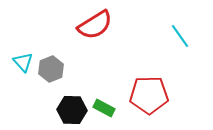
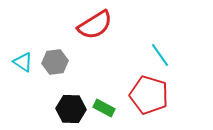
cyan line: moved 20 px left, 19 px down
cyan triangle: rotated 15 degrees counterclockwise
gray hexagon: moved 4 px right, 7 px up; rotated 15 degrees clockwise
red pentagon: rotated 18 degrees clockwise
black hexagon: moved 1 px left, 1 px up
